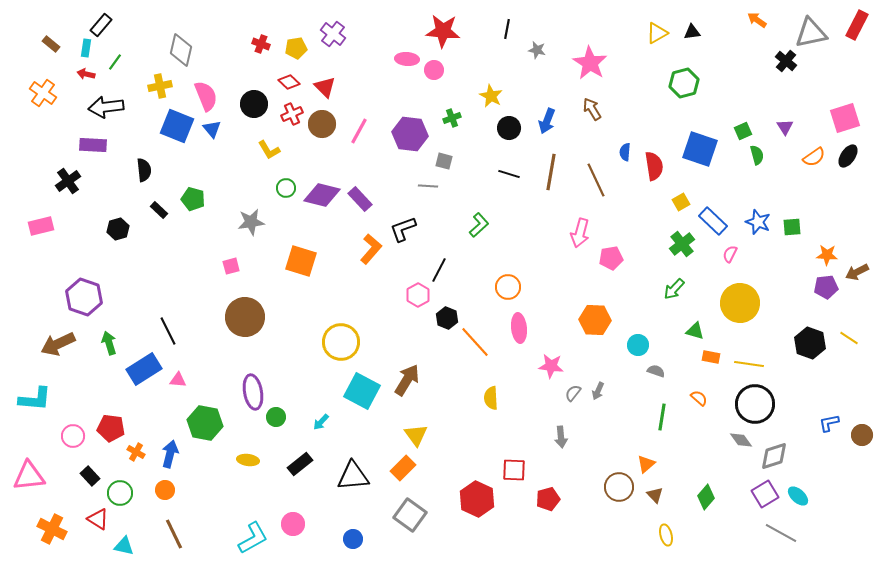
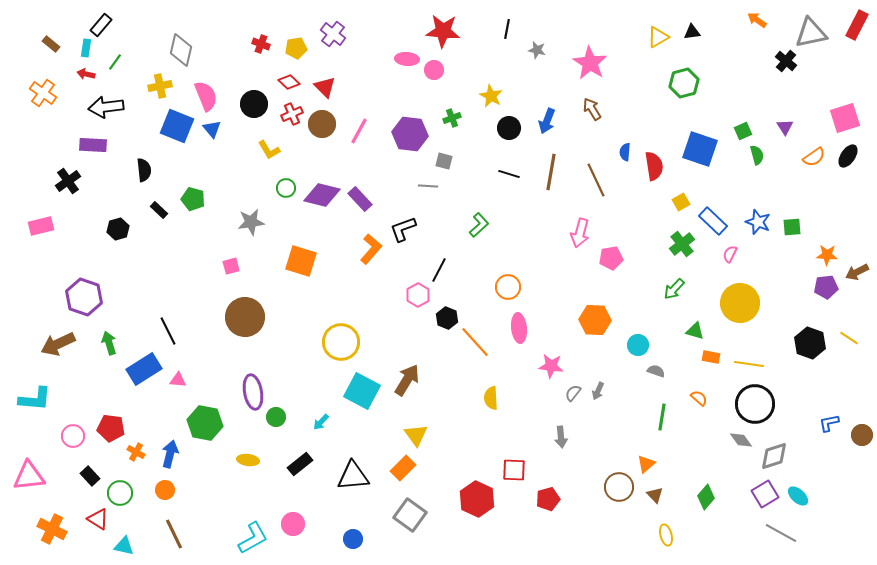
yellow triangle at (657, 33): moved 1 px right, 4 px down
